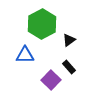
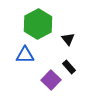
green hexagon: moved 4 px left
black triangle: moved 1 px left, 1 px up; rotated 32 degrees counterclockwise
